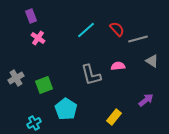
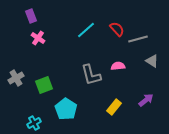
yellow rectangle: moved 10 px up
